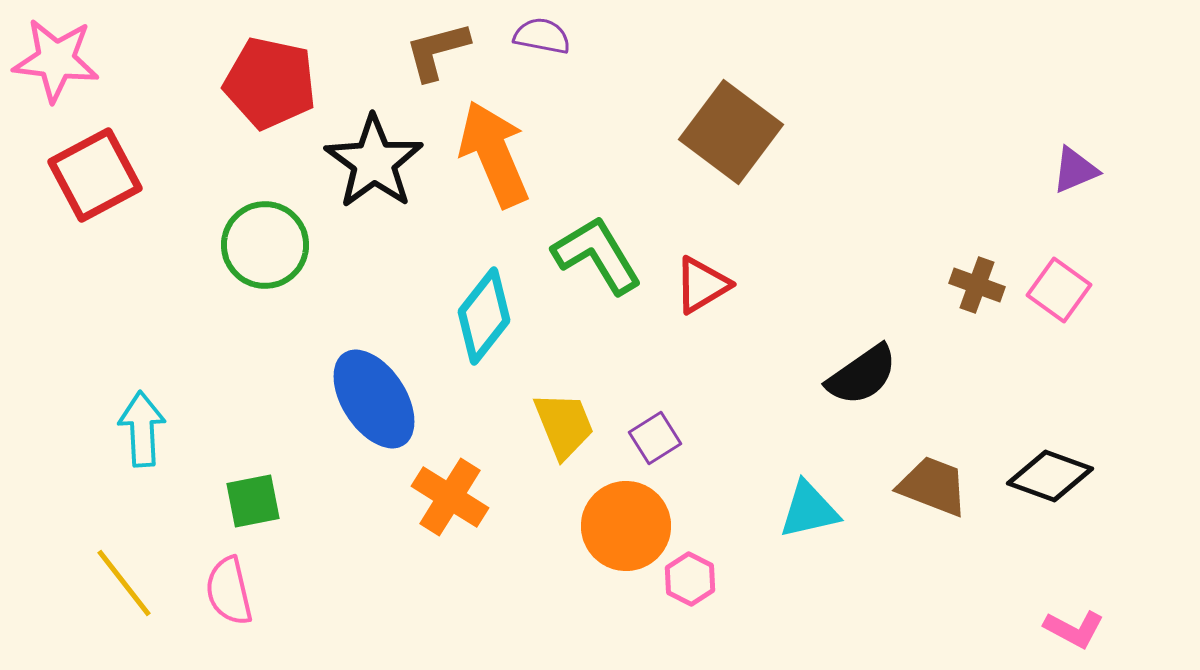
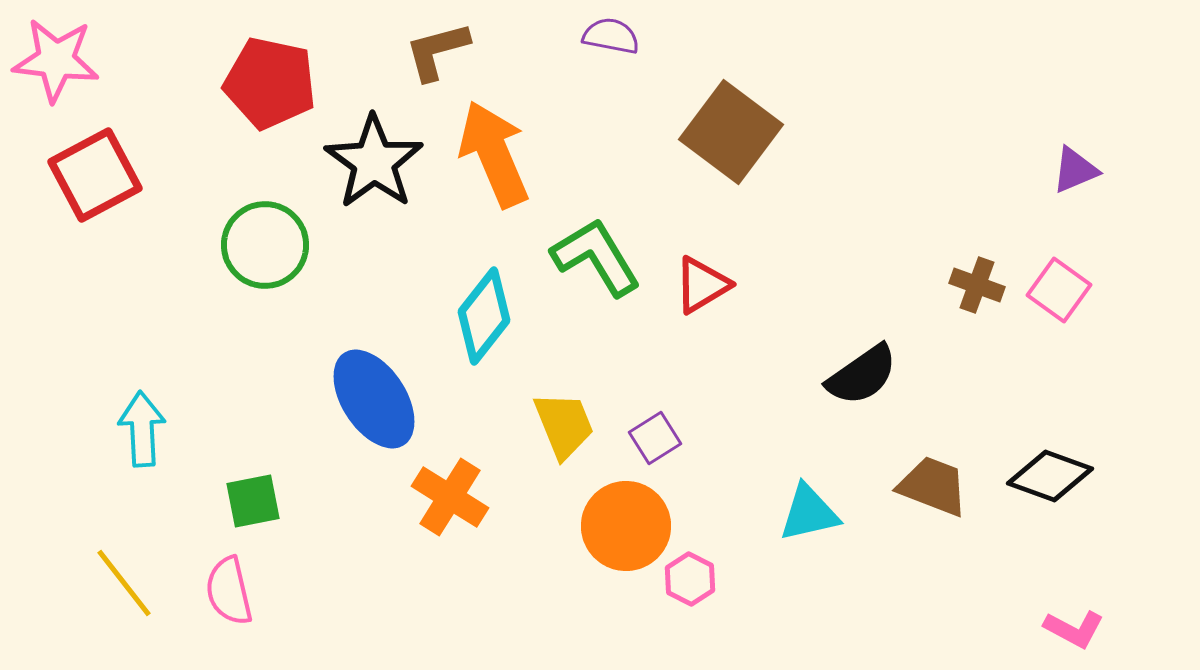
purple semicircle: moved 69 px right
green L-shape: moved 1 px left, 2 px down
cyan triangle: moved 3 px down
